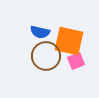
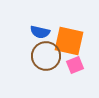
pink square: moved 1 px left, 4 px down
